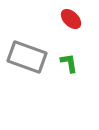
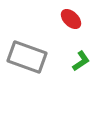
green L-shape: moved 12 px right, 2 px up; rotated 65 degrees clockwise
